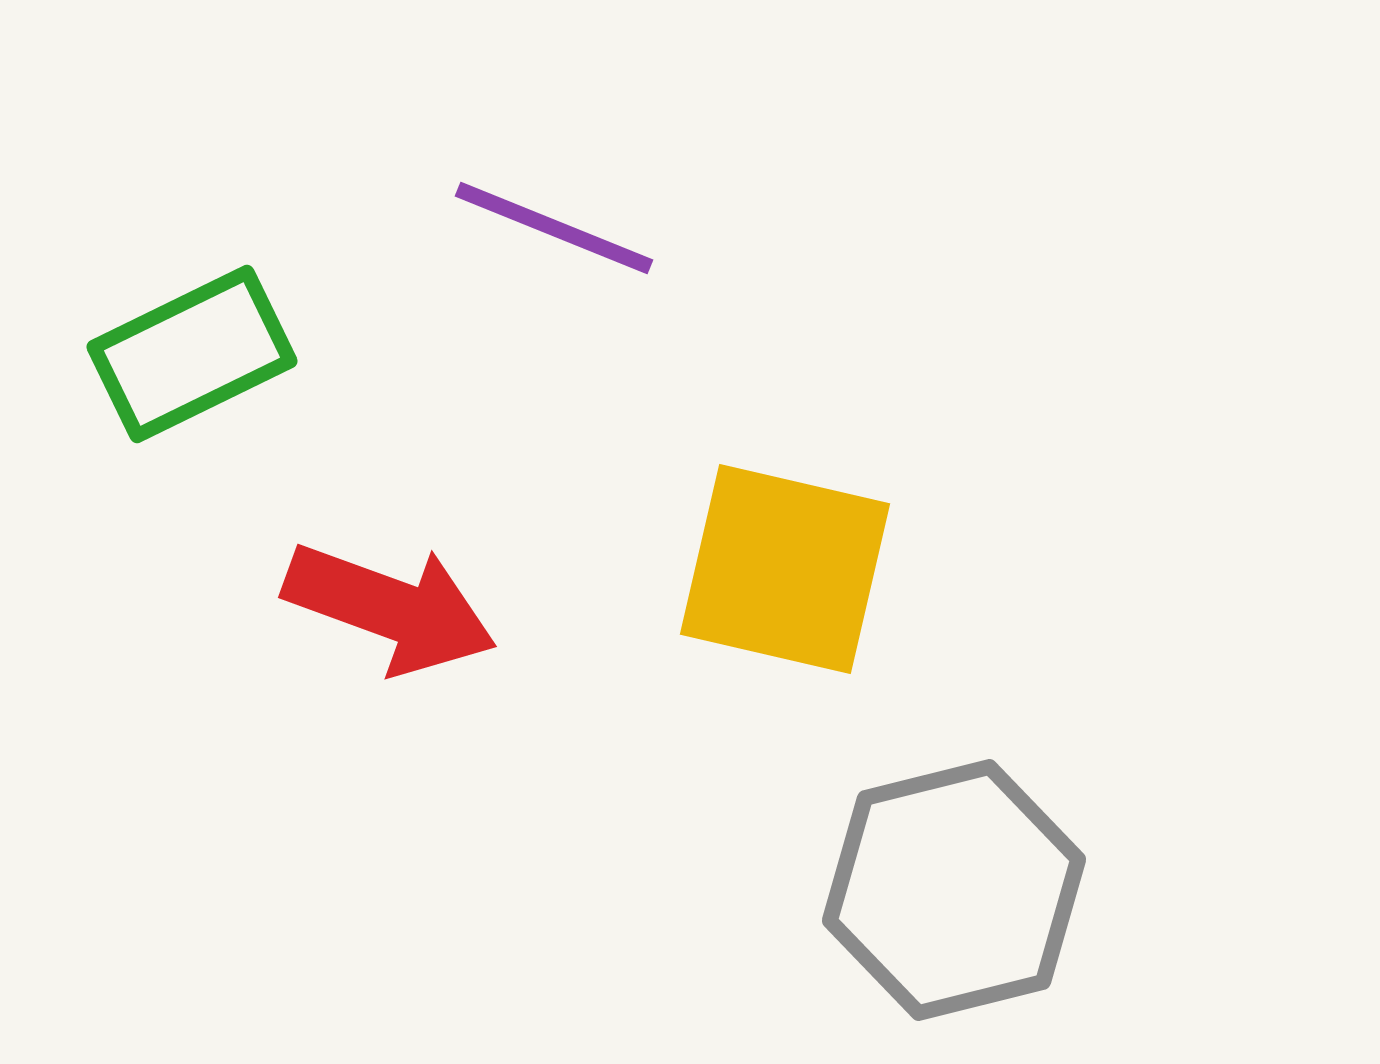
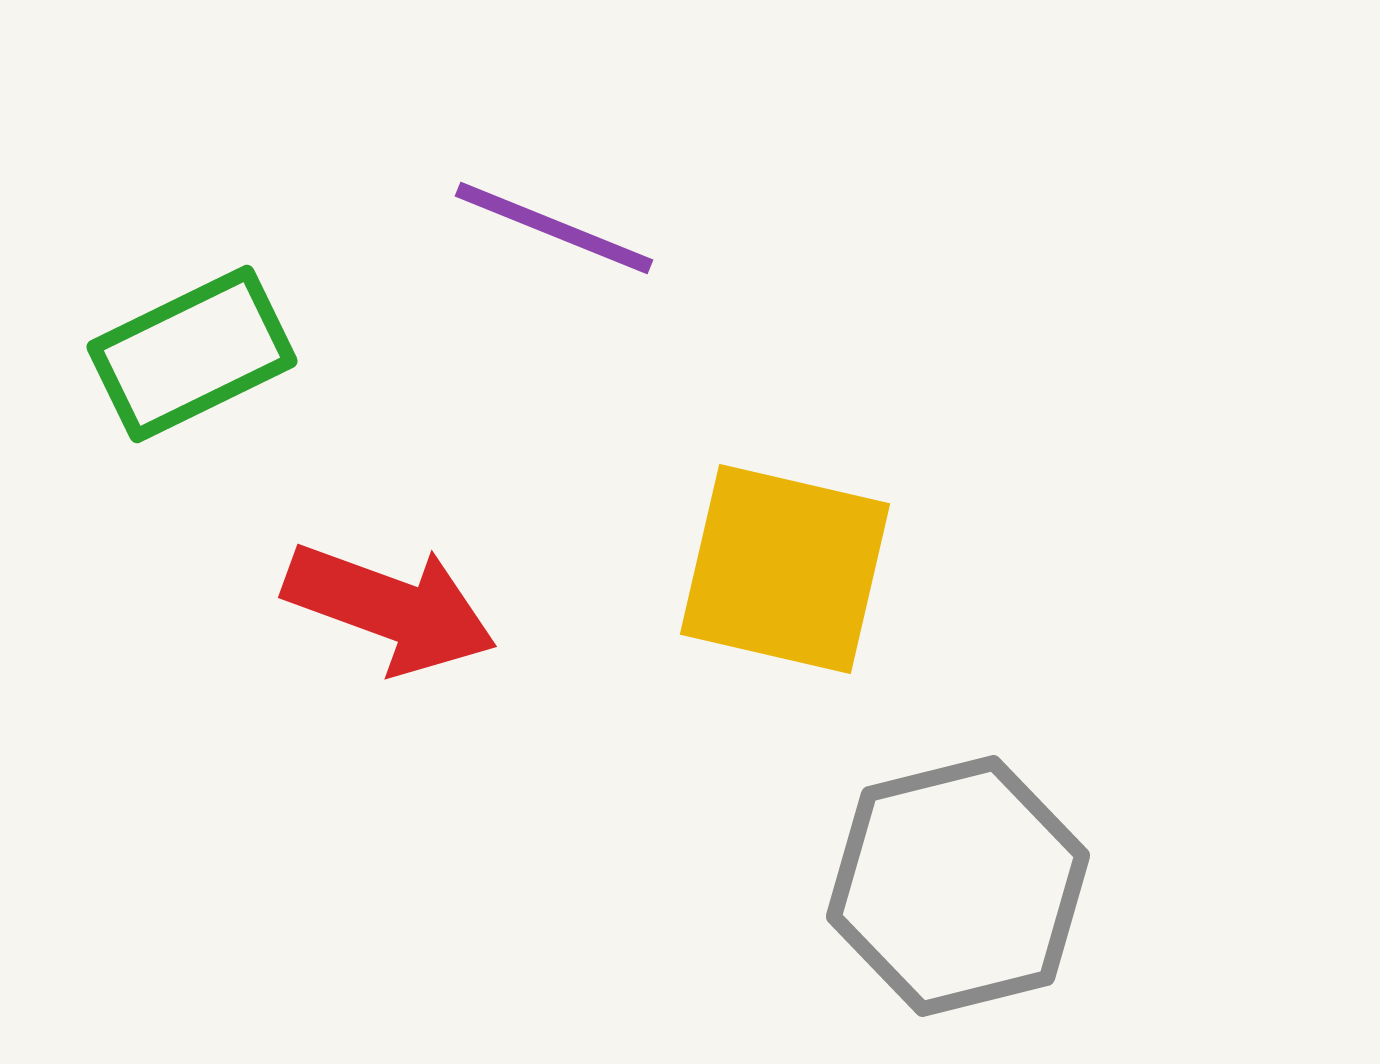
gray hexagon: moved 4 px right, 4 px up
